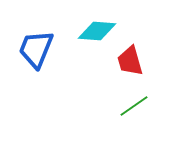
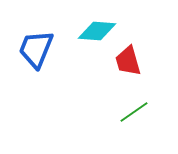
red trapezoid: moved 2 px left
green line: moved 6 px down
